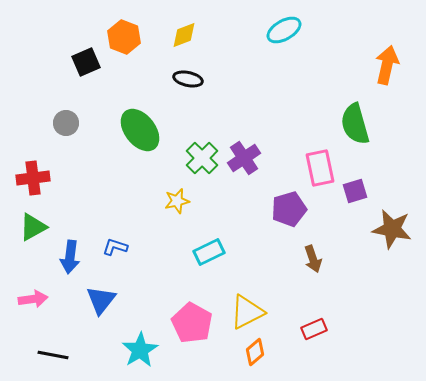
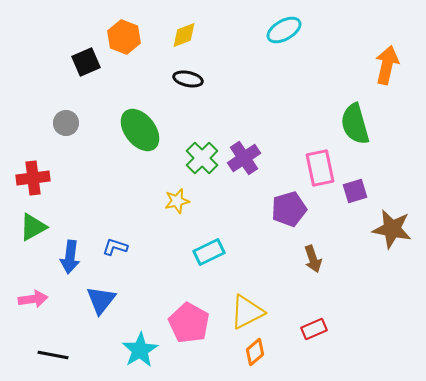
pink pentagon: moved 3 px left
